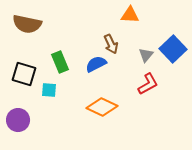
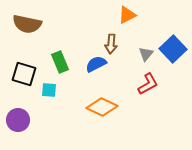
orange triangle: moved 3 px left; rotated 30 degrees counterclockwise
brown arrow: rotated 30 degrees clockwise
gray triangle: moved 1 px up
